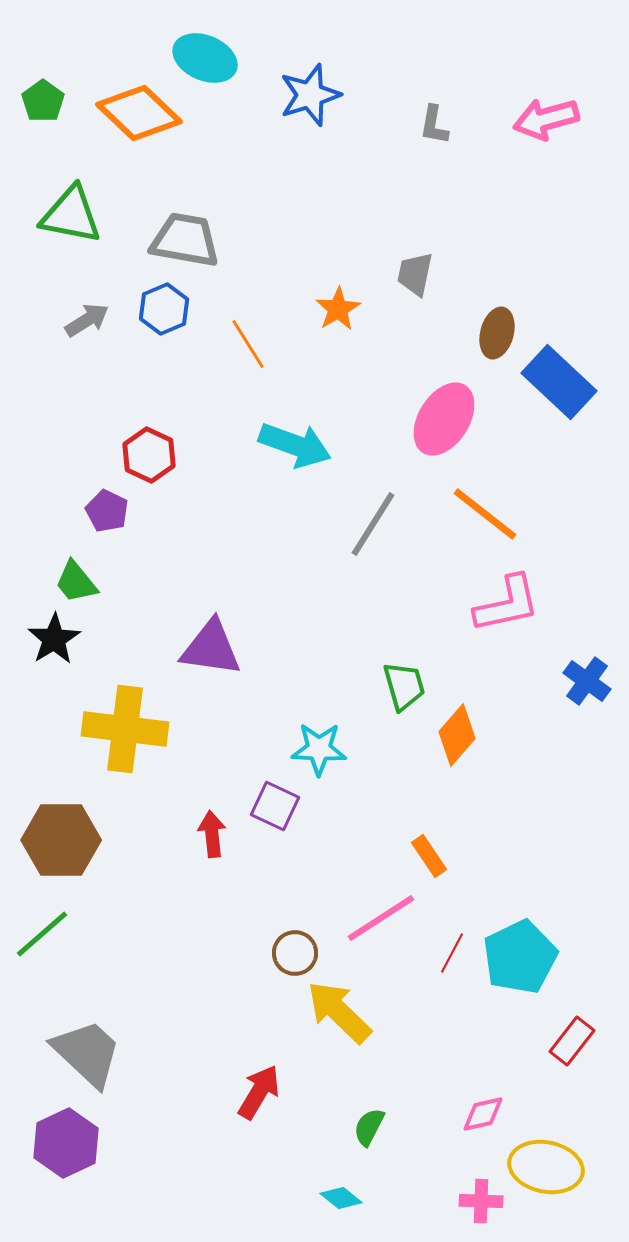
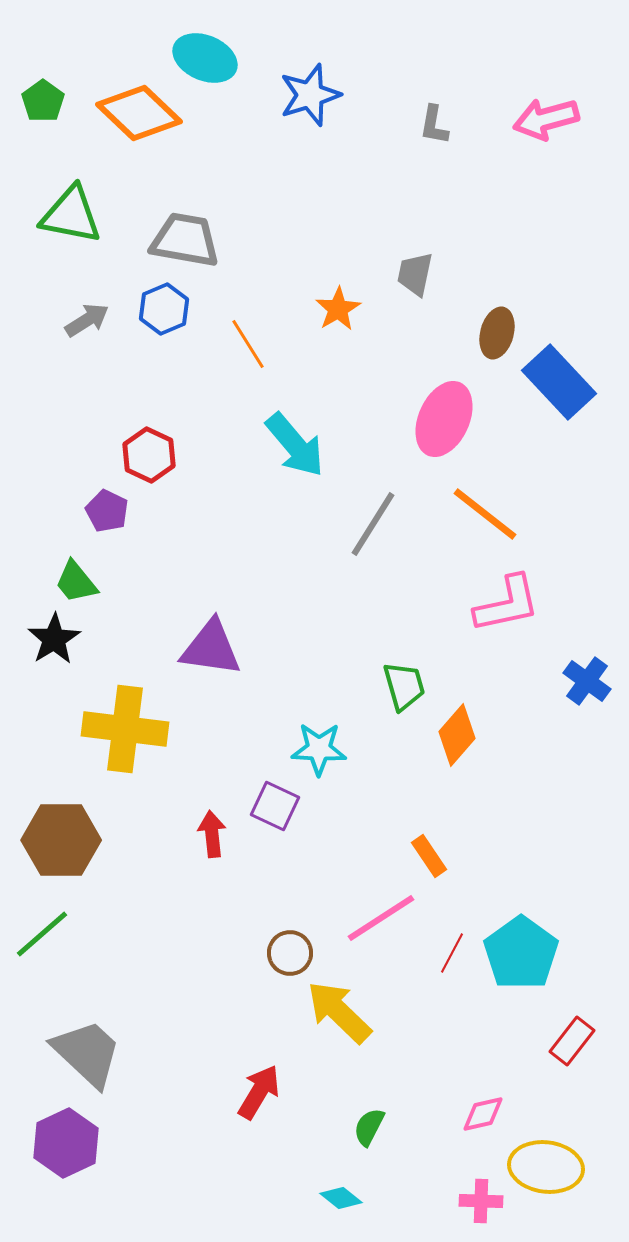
blue rectangle at (559, 382): rotated 4 degrees clockwise
pink ellipse at (444, 419): rotated 8 degrees counterclockwise
cyan arrow at (295, 445): rotated 30 degrees clockwise
brown circle at (295, 953): moved 5 px left
cyan pentagon at (520, 957): moved 1 px right, 4 px up; rotated 10 degrees counterclockwise
yellow ellipse at (546, 1167): rotated 4 degrees counterclockwise
